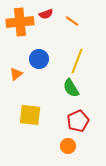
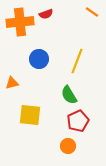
orange line: moved 20 px right, 9 px up
orange triangle: moved 4 px left, 9 px down; rotated 24 degrees clockwise
green semicircle: moved 2 px left, 7 px down
